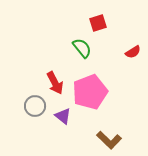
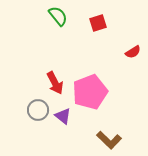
green semicircle: moved 24 px left, 32 px up
gray circle: moved 3 px right, 4 px down
